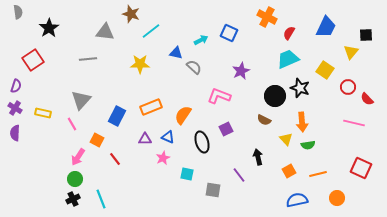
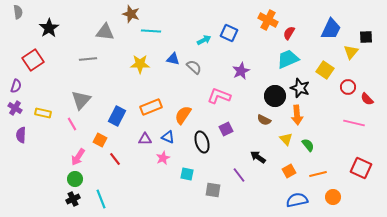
orange cross at (267, 17): moved 1 px right, 3 px down
blue trapezoid at (326, 27): moved 5 px right, 2 px down
cyan line at (151, 31): rotated 42 degrees clockwise
black square at (366, 35): moved 2 px down
cyan arrow at (201, 40): moved 3 px right
blue triangle at (176, 53): moved 3 px left, 6 px down
orange arrow at (302, 122): moved 5 px left, 7 px up
purple semicircle at (15, 133): moved 6 px right, 2 px down
orange square at (97, 140): moved 3 px right
green semicircle at (308, 145): rotated 120 degrees counterclockwise
black arrow at (258, 157): rotated 42 degrees counterclockwise
orange circle at (337, 198): moved 4 px left, 1 px up
